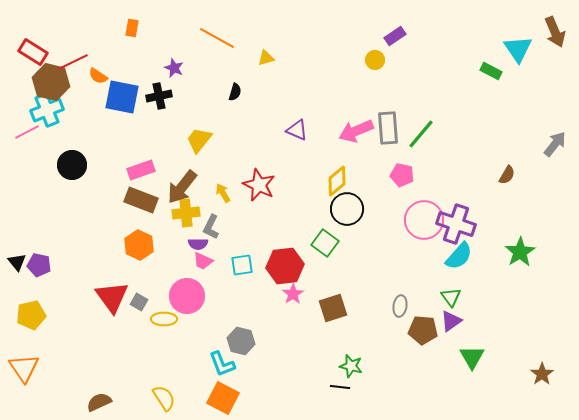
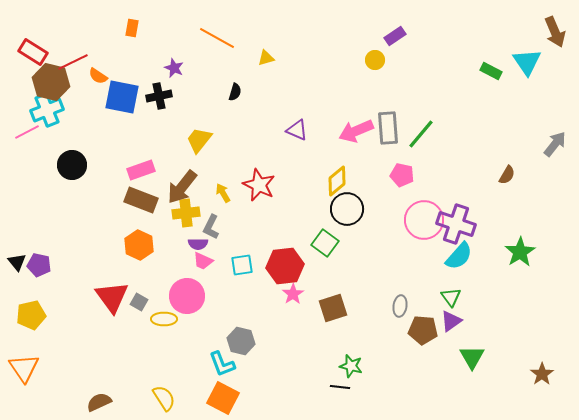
cyan triangle at (518, 49): moved 9 px right, 13 px down
